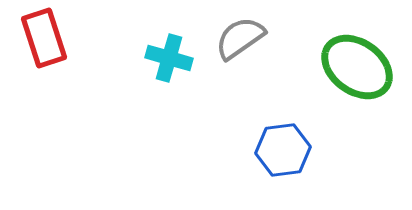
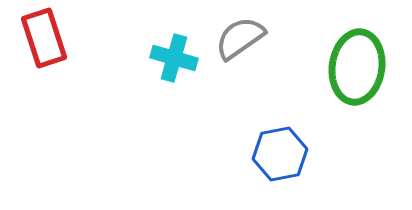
cyan cross: moved 5 px right
green ellipse: rotated 62 degrees clockwise
blue hexagon: moved 3 px left, 4 px down; rotated 4 degrees counterclockwise
